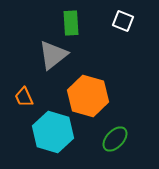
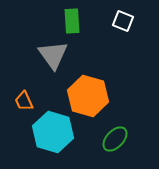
green rectangle: moved 1 px right, 2 px up
gray triangle: rotated 28 degrees counterclockwise
orange trapezoid: moved 4 px down
